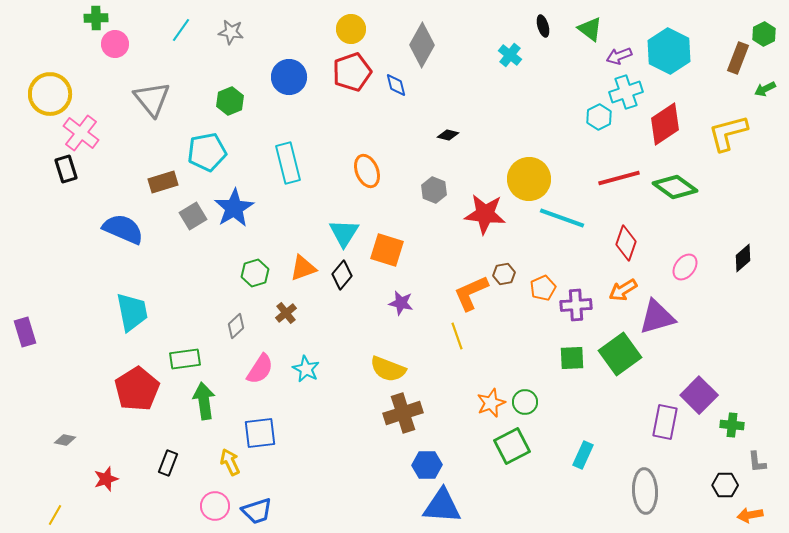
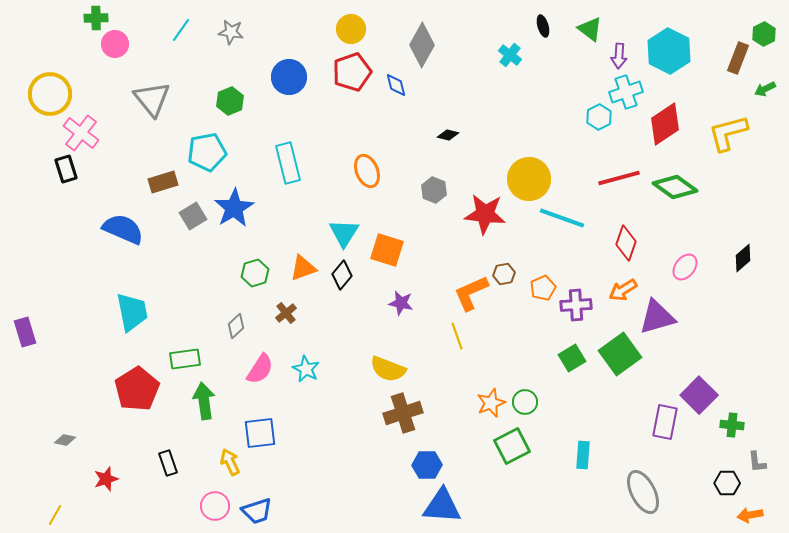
purple arrow at (619, 56): rotated 65 degrees counterclockwise
green square at (572, 358): rotated 28 degrees counterclockwise
cyan rectangle at (583, 455): rotated 20 degrees counterclockwise
black rectangle at (168, 463): rotated 40 degrees counterclockwise
black hexagon at (725, 485): moved 2 px right, 2 px up
gray ellipse at (645, 491): moved 2 px left, 1 px down; rotated 24 degrees counterclockwise
